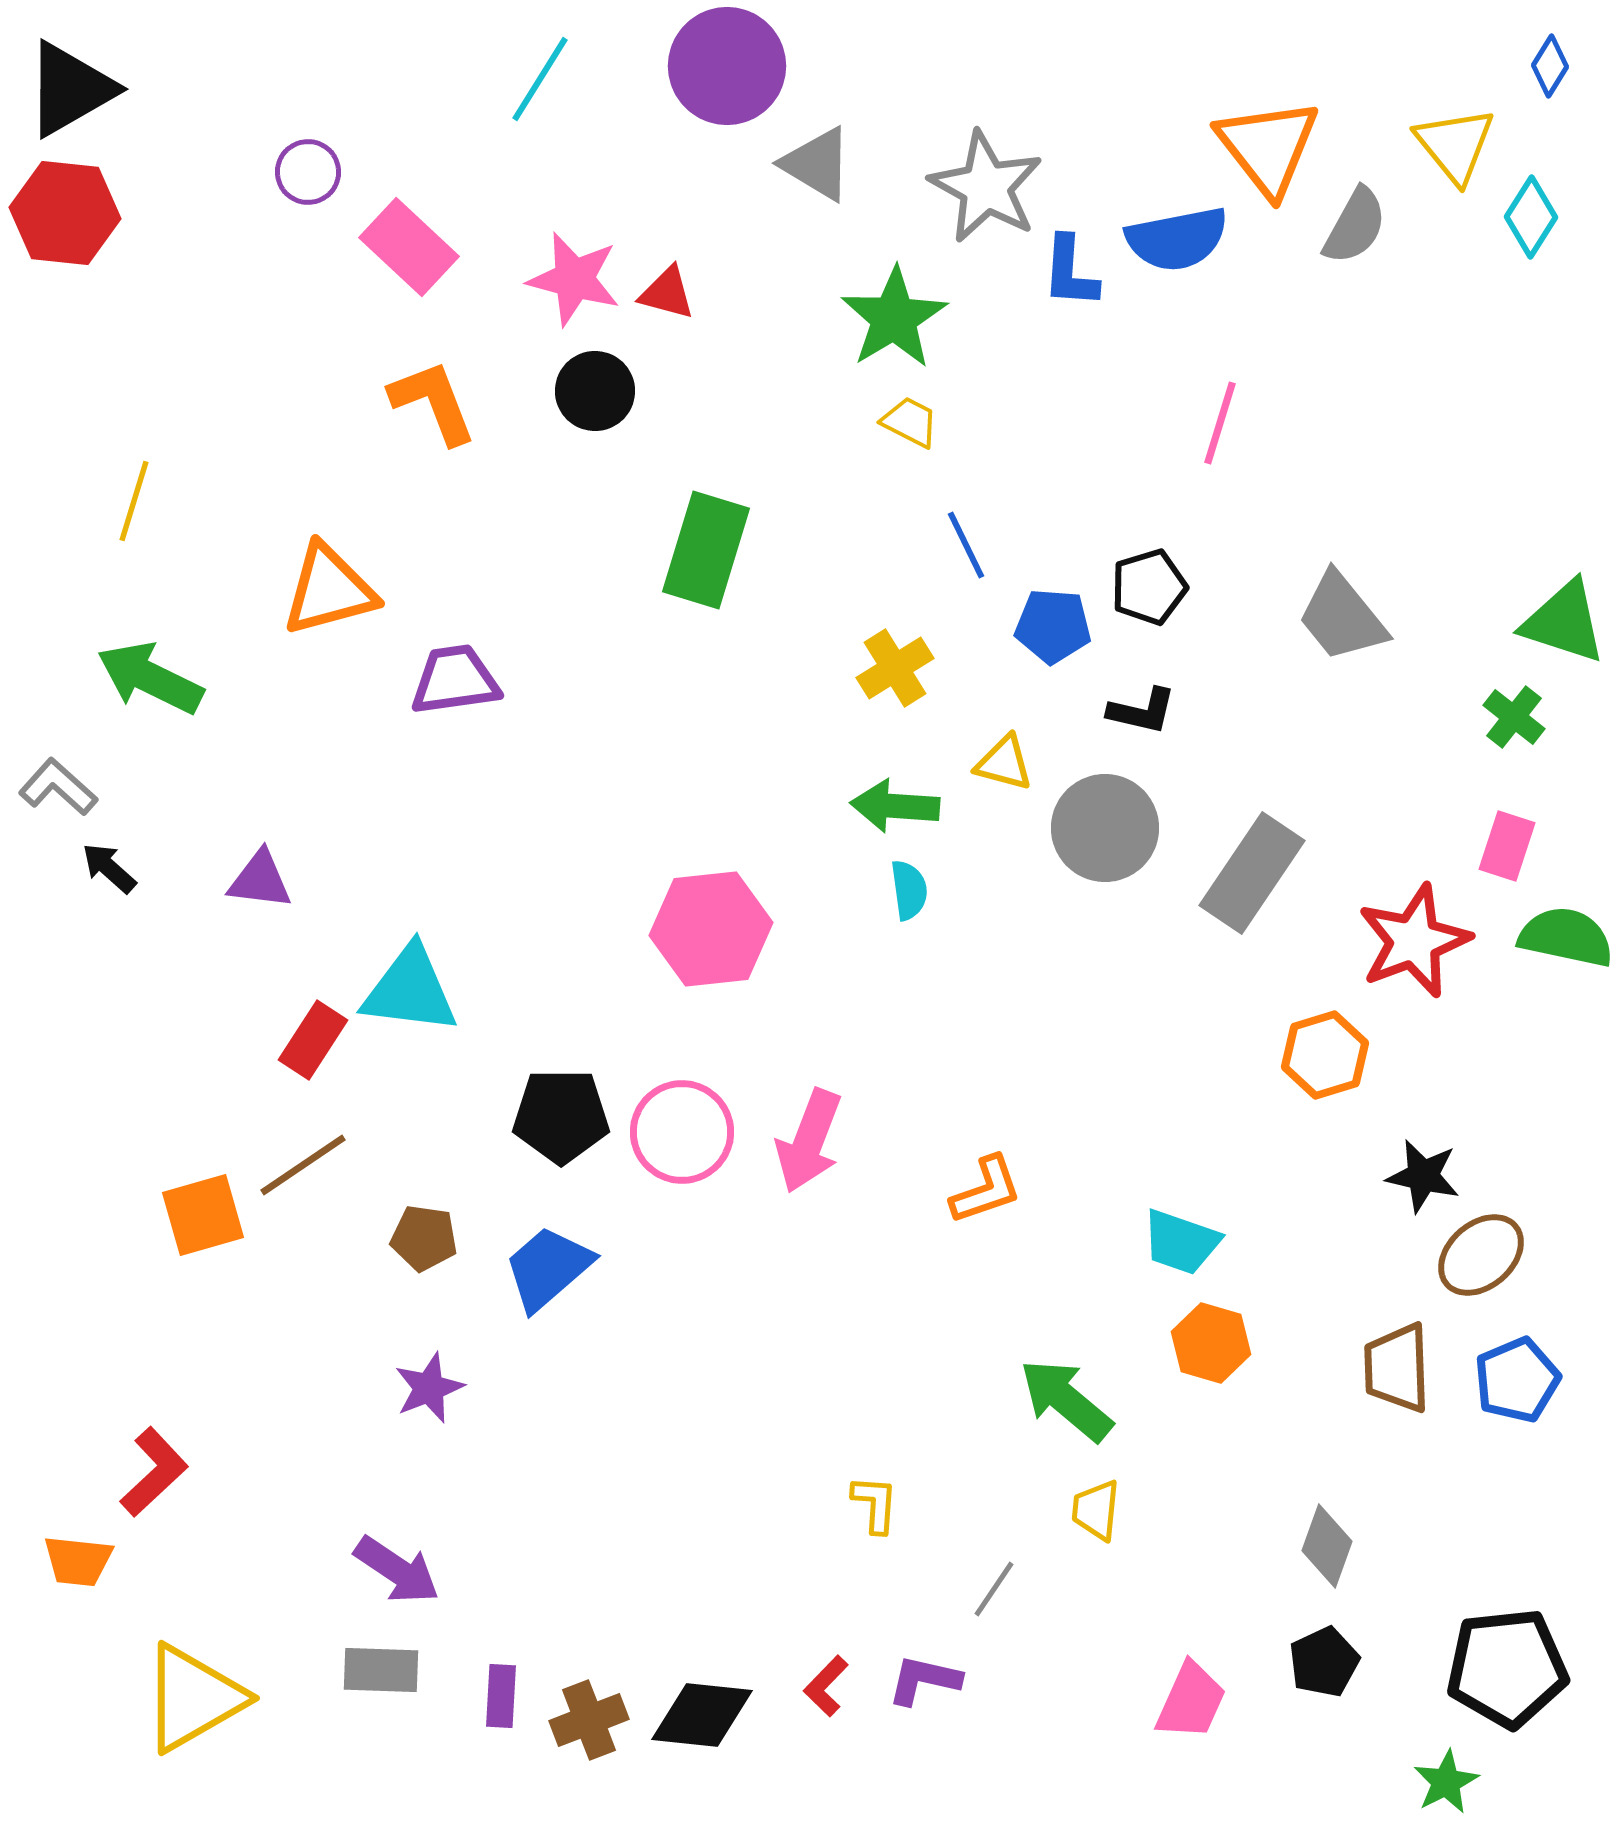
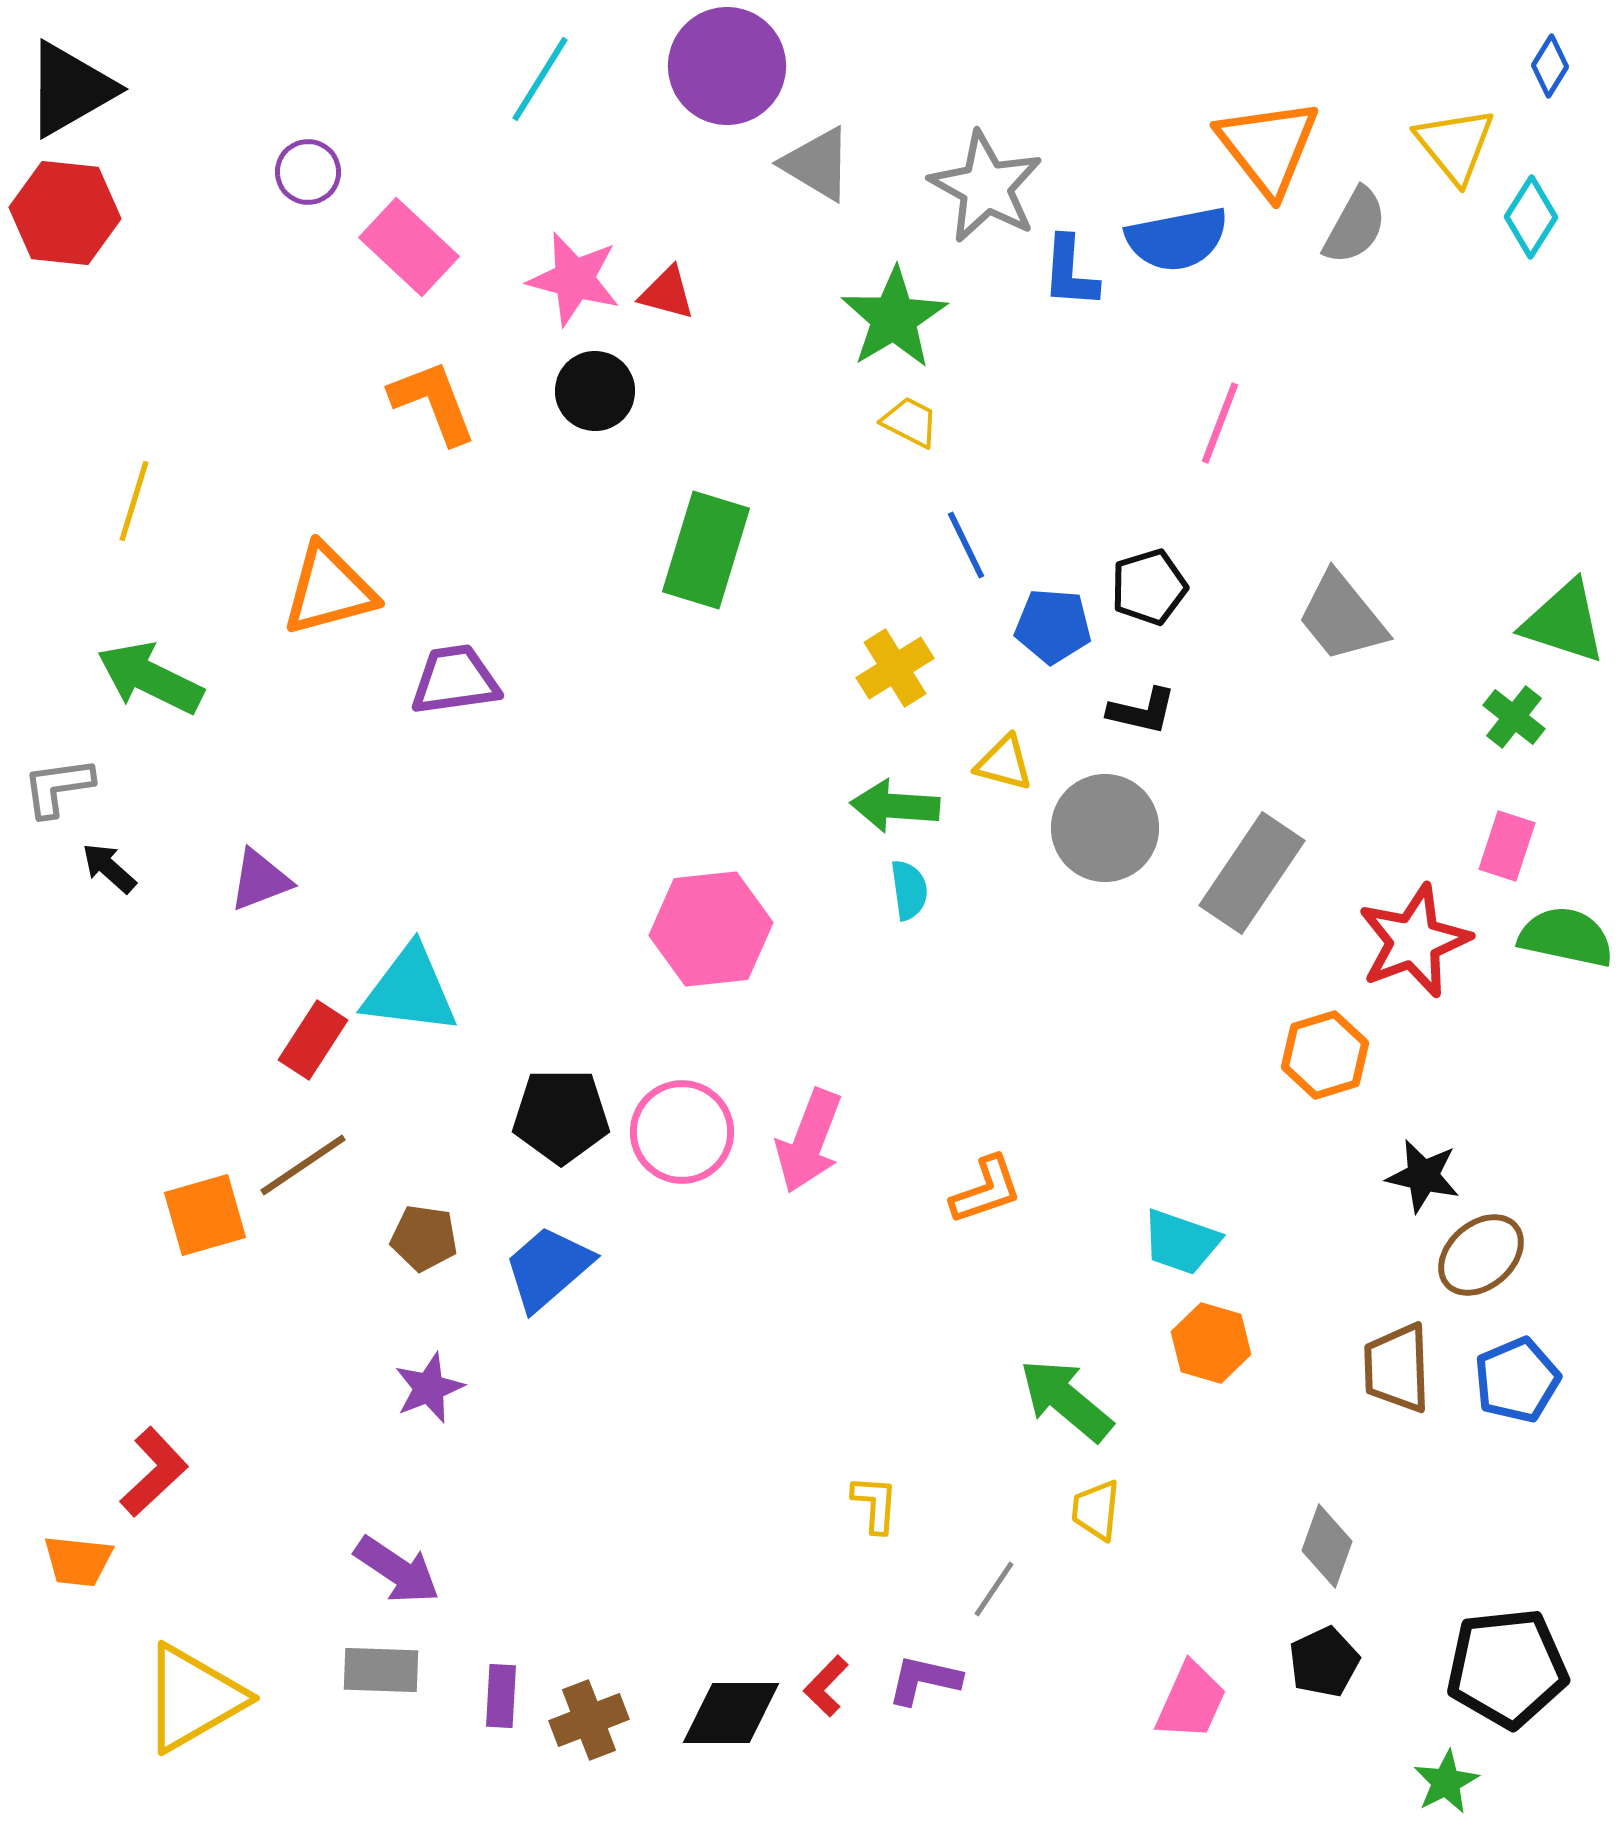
pink line at (1220, 423): rotated 4 degrees clockwise
gray L-shape at (58, 787): rotated 50 degrees counterclockwise
purple triangle at (260, 880): rotated 28 degrees counterclockwise
orange square at (203, 1215): moved 2 px right
black diamond at (702, 1715): moved 29 px right, 2 px up; rotated 6 degrees counterclockwise
